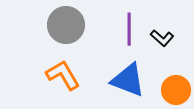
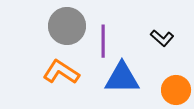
gray circle: moved 1 px right, 1 px down
purple line: moved 26 px left, 12 px down
orange L-shape: moved 2 px left, 3 px up; rotated 27 degrees counterclockwise
blue triangle: moved 6 px left, 2 px up; rotated 21 degrees counterclockwise
